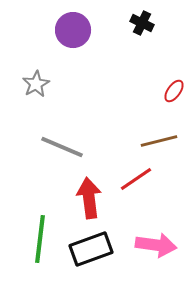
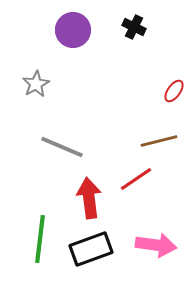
black cross: moved 8 px left, 4 px down
